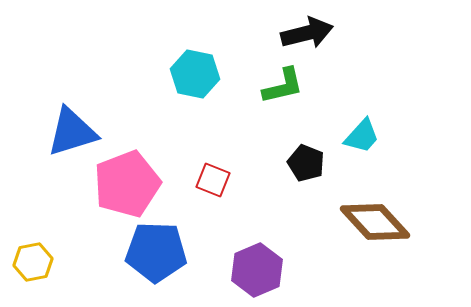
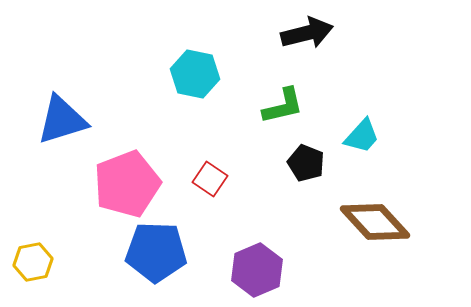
green L-shape: moved 20 px down
blue triangle: moved 10 px left, 12 px up
red square: moved 3 px left, 1 px up; rotated 12 degrees clockwise
